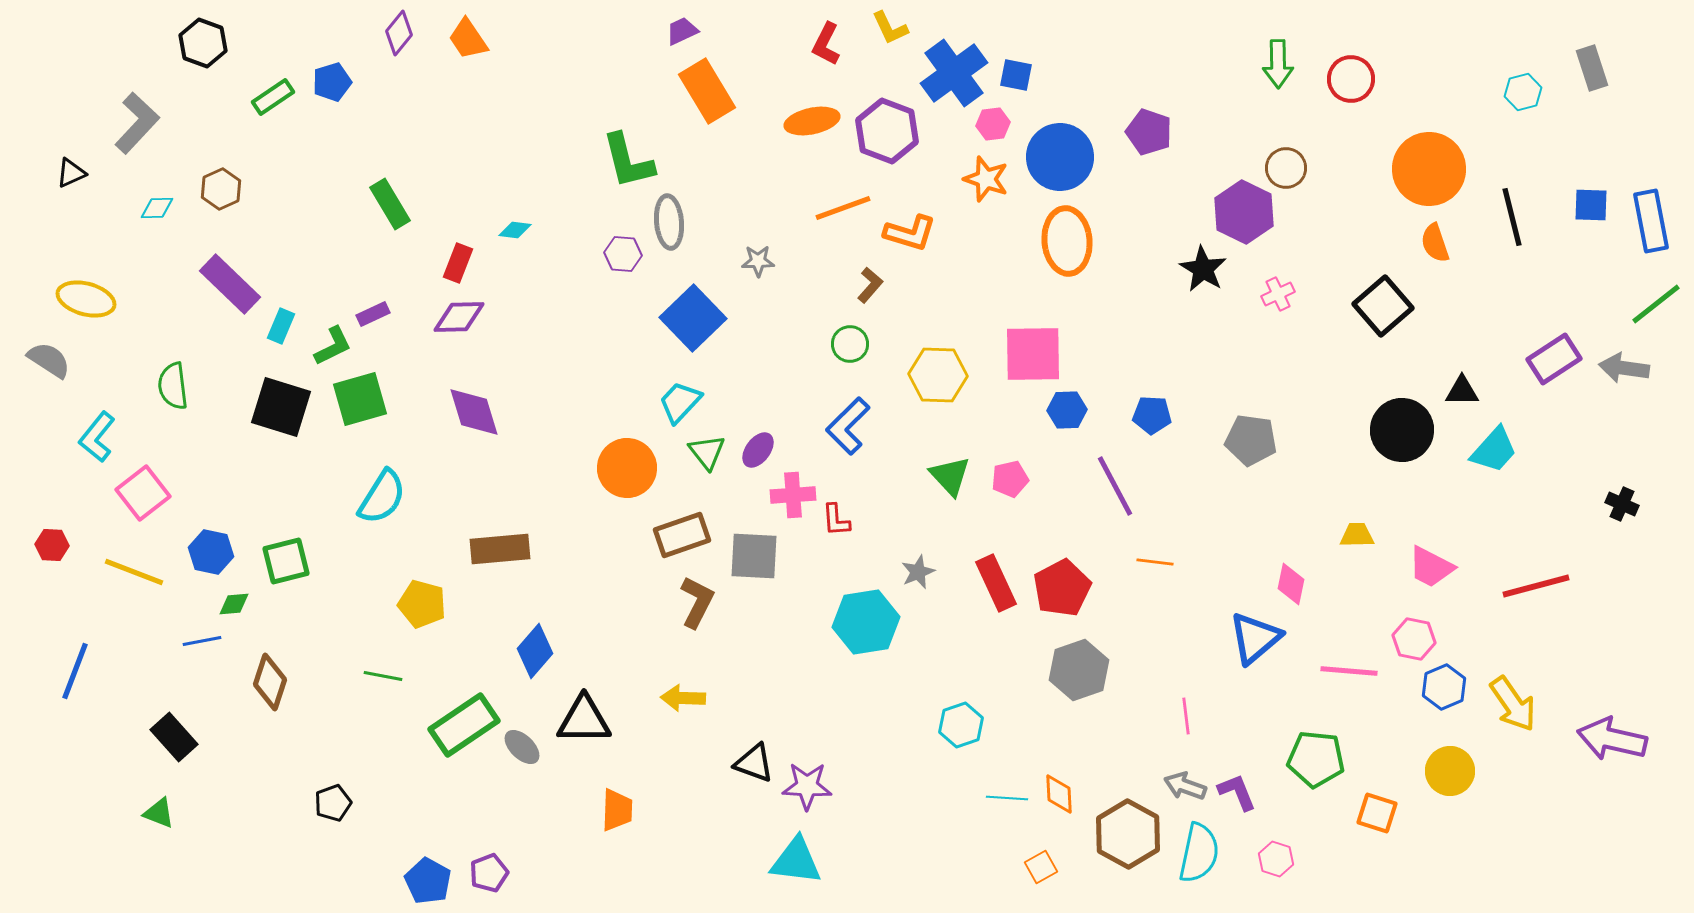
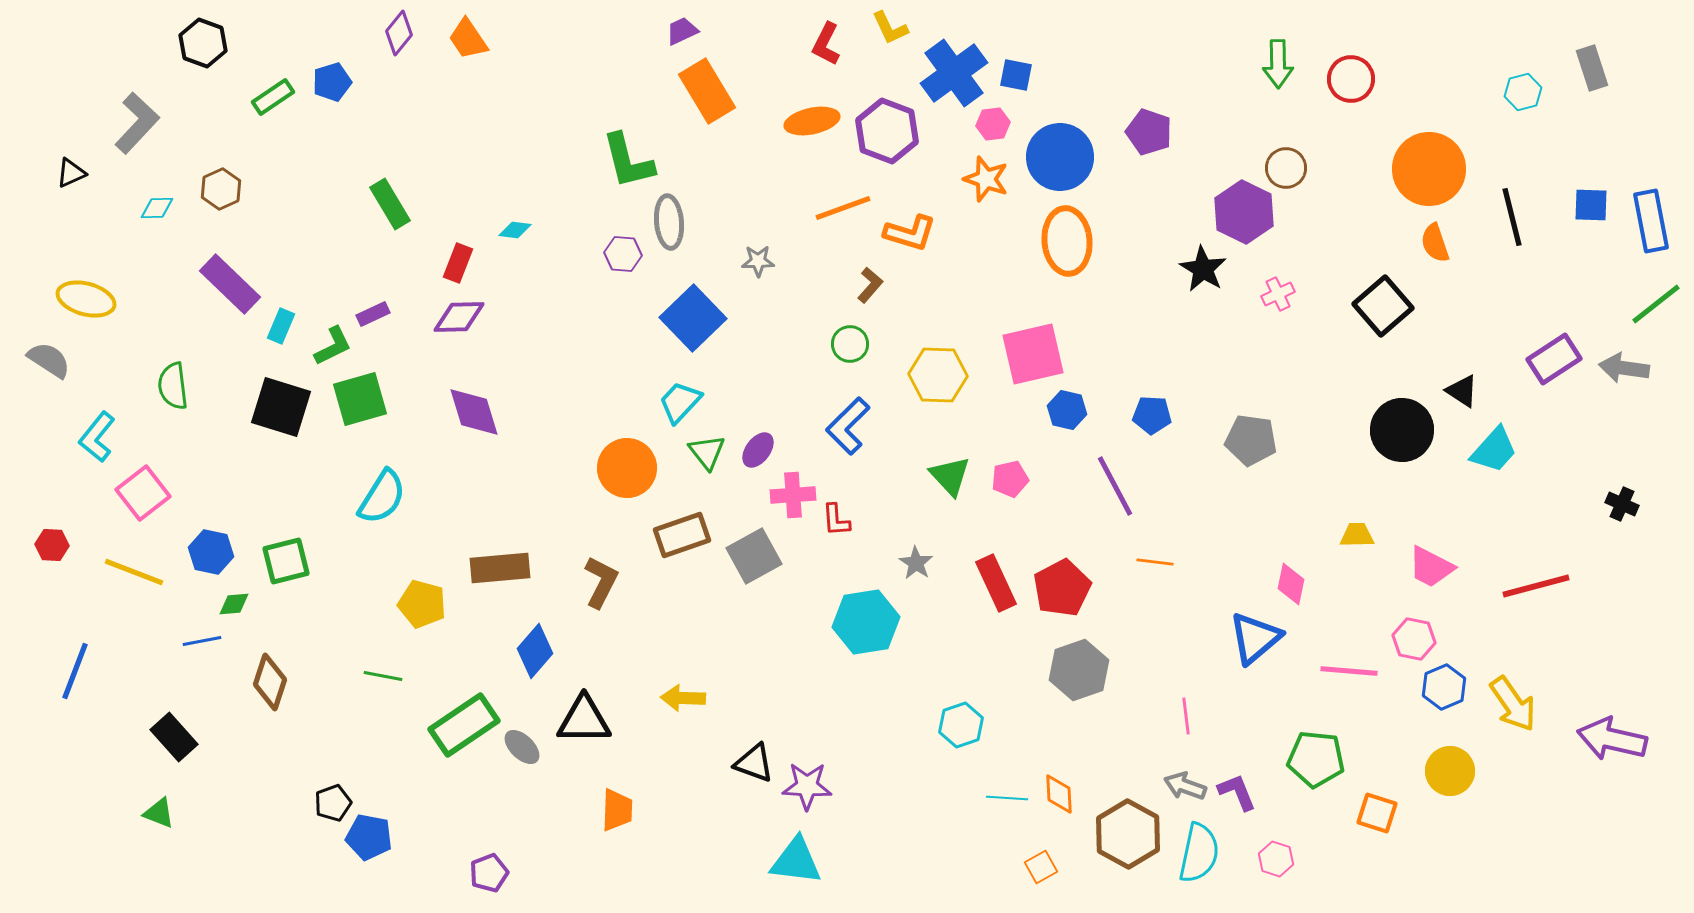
pink square at (1033, 354): rotated 12 degrees counterclockwise
black triangle at (1462, 391): rotated 33 degrees clockwise
blue hexagon at (1067, 410): rotated 15 degrees clockwise
brown rectangle at (500, 549): moved 19 px down
gray square at (754, 556): rotated 32 degrees counterclockwise
gray star at (918, 572): moved 2 px left, 9 px up; rotated 16 degrees counterclockwise
brown L-shape at (697, 602): moved 96 px left, 20 px up
blue pentagon at (428, 881): moved 59 px left, 44 px up; rotated 18 degrees counterclockwise
